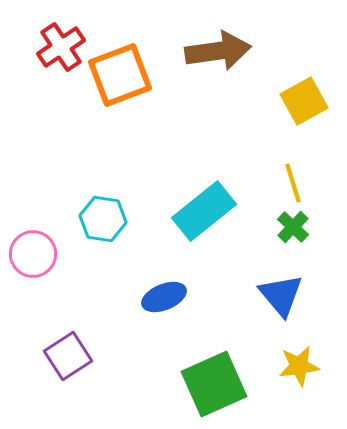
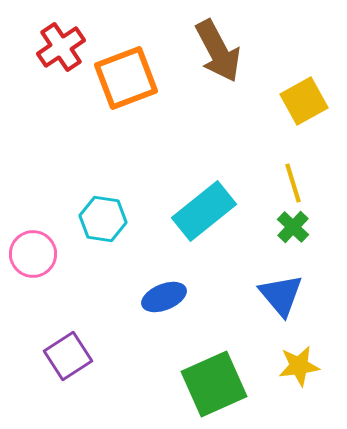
brown arrow: rotated 70 degrees clockwise
orange square: moved 6 px right, 3 px down
